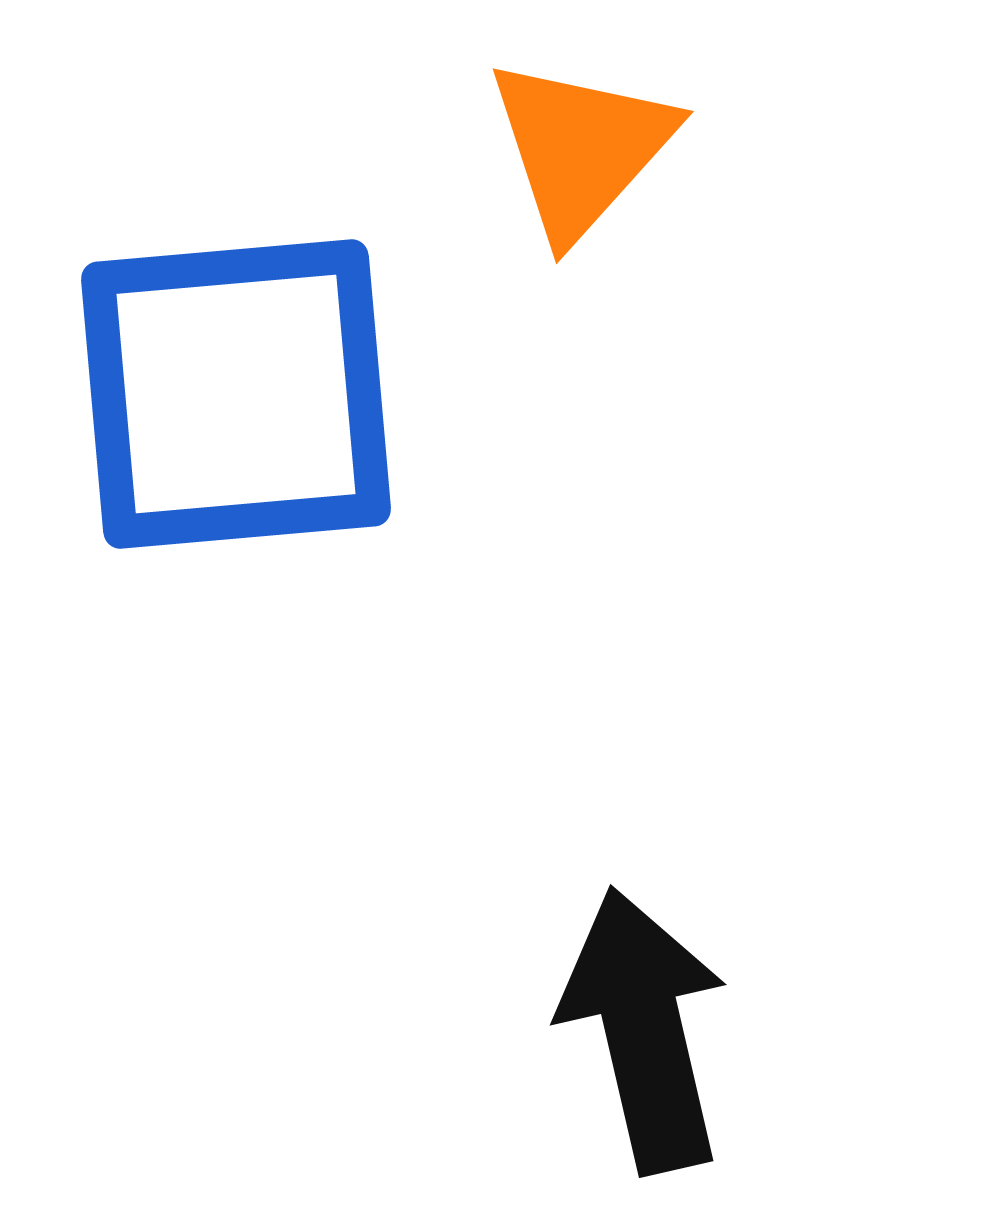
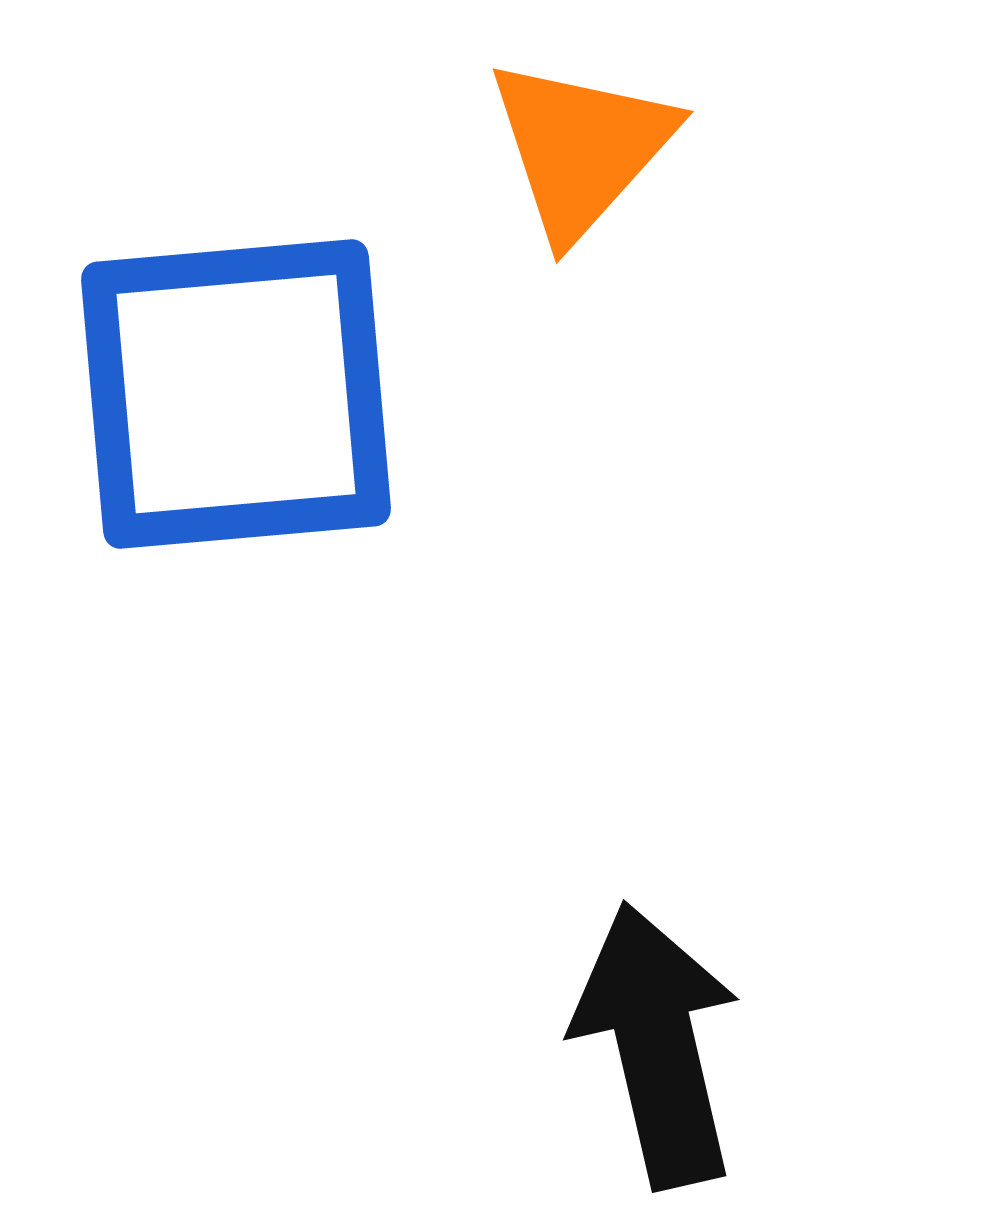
black arrow: moved 13 px right, 15 px down
